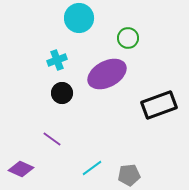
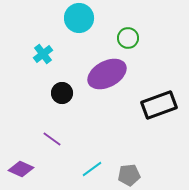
cyan cross: moved 14 px left, 6 px up; rotated 18 degrees counterclockwise
cyan line: moved 1 px down
